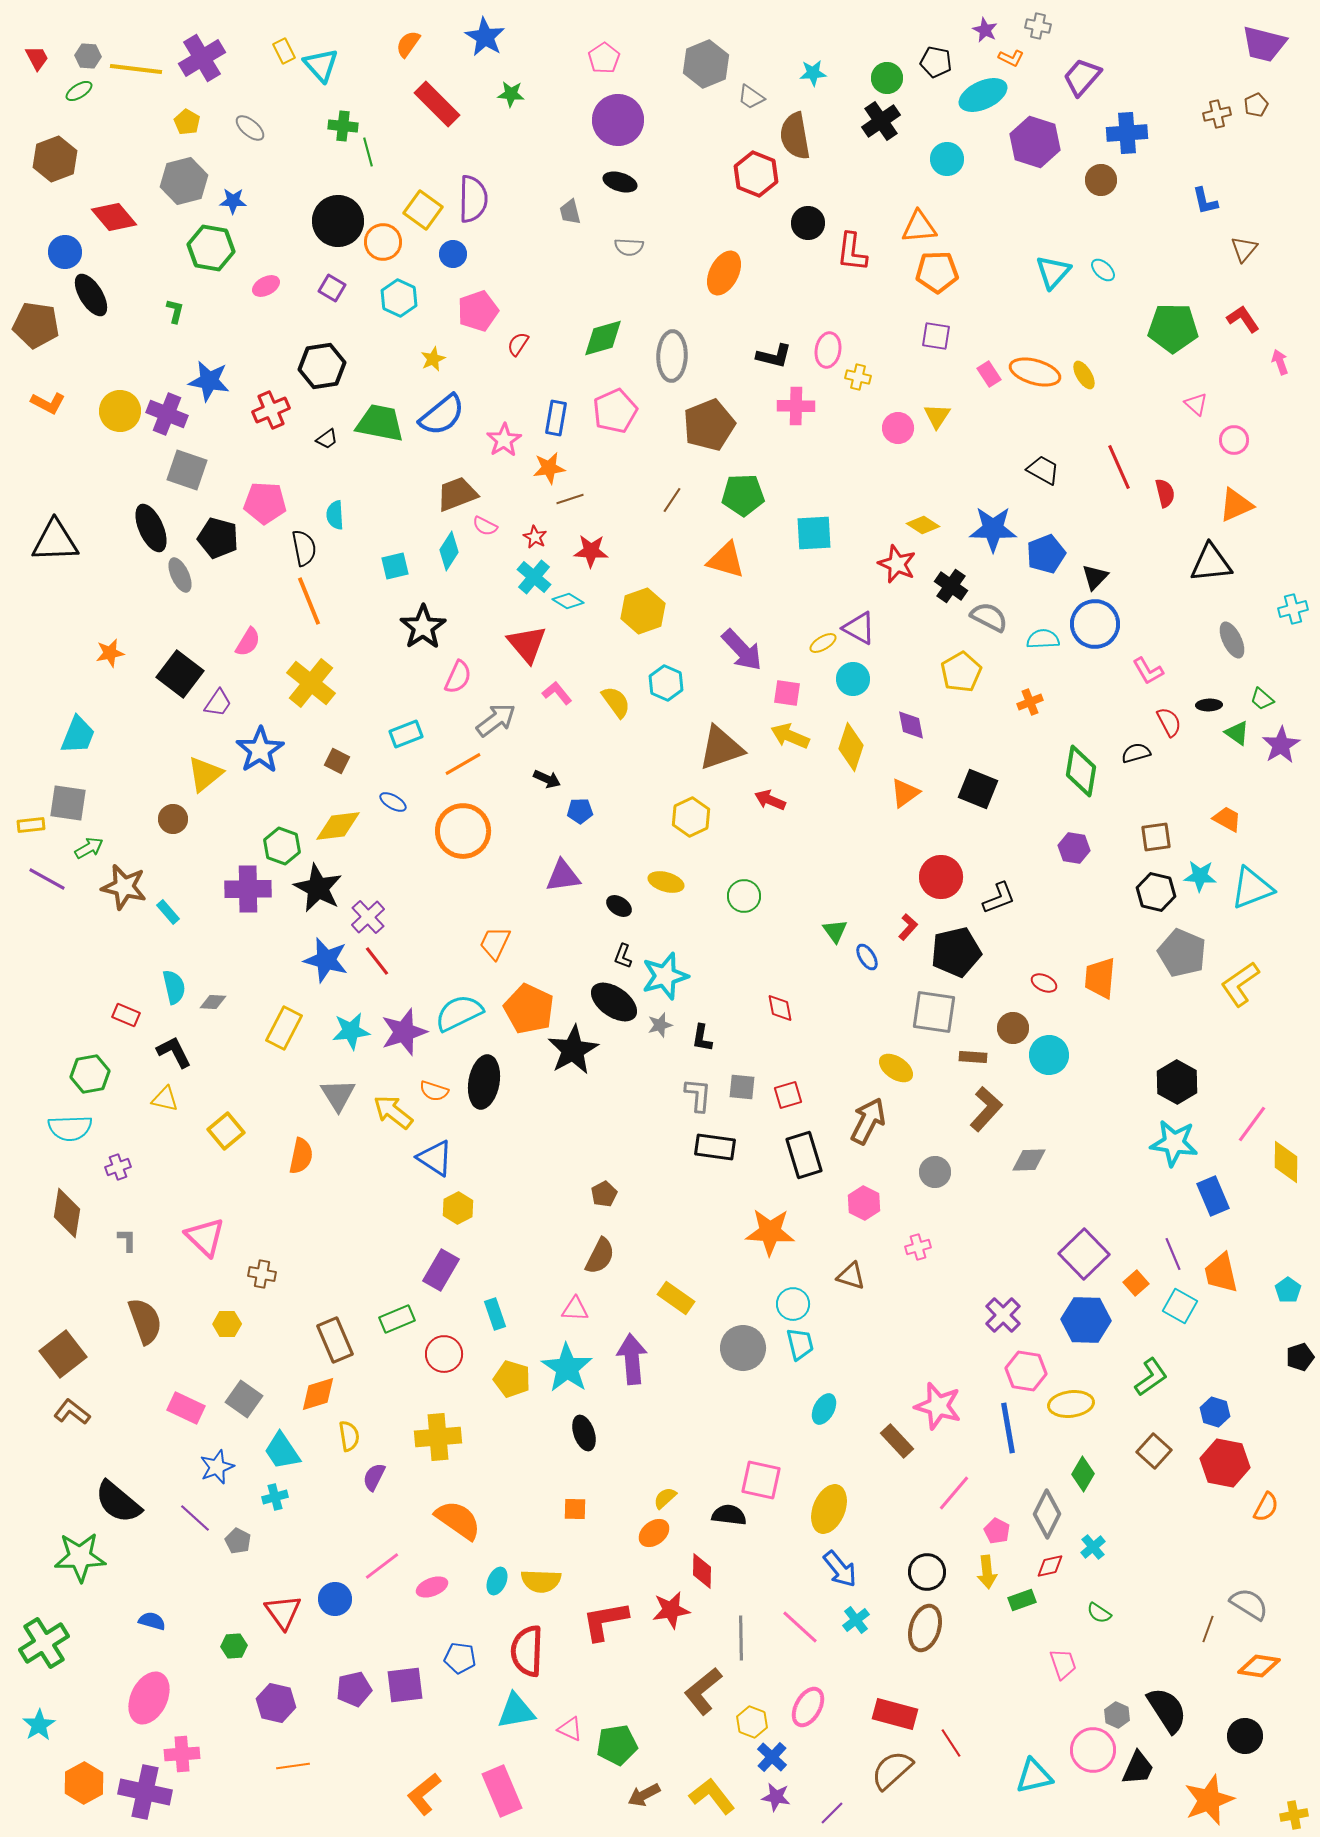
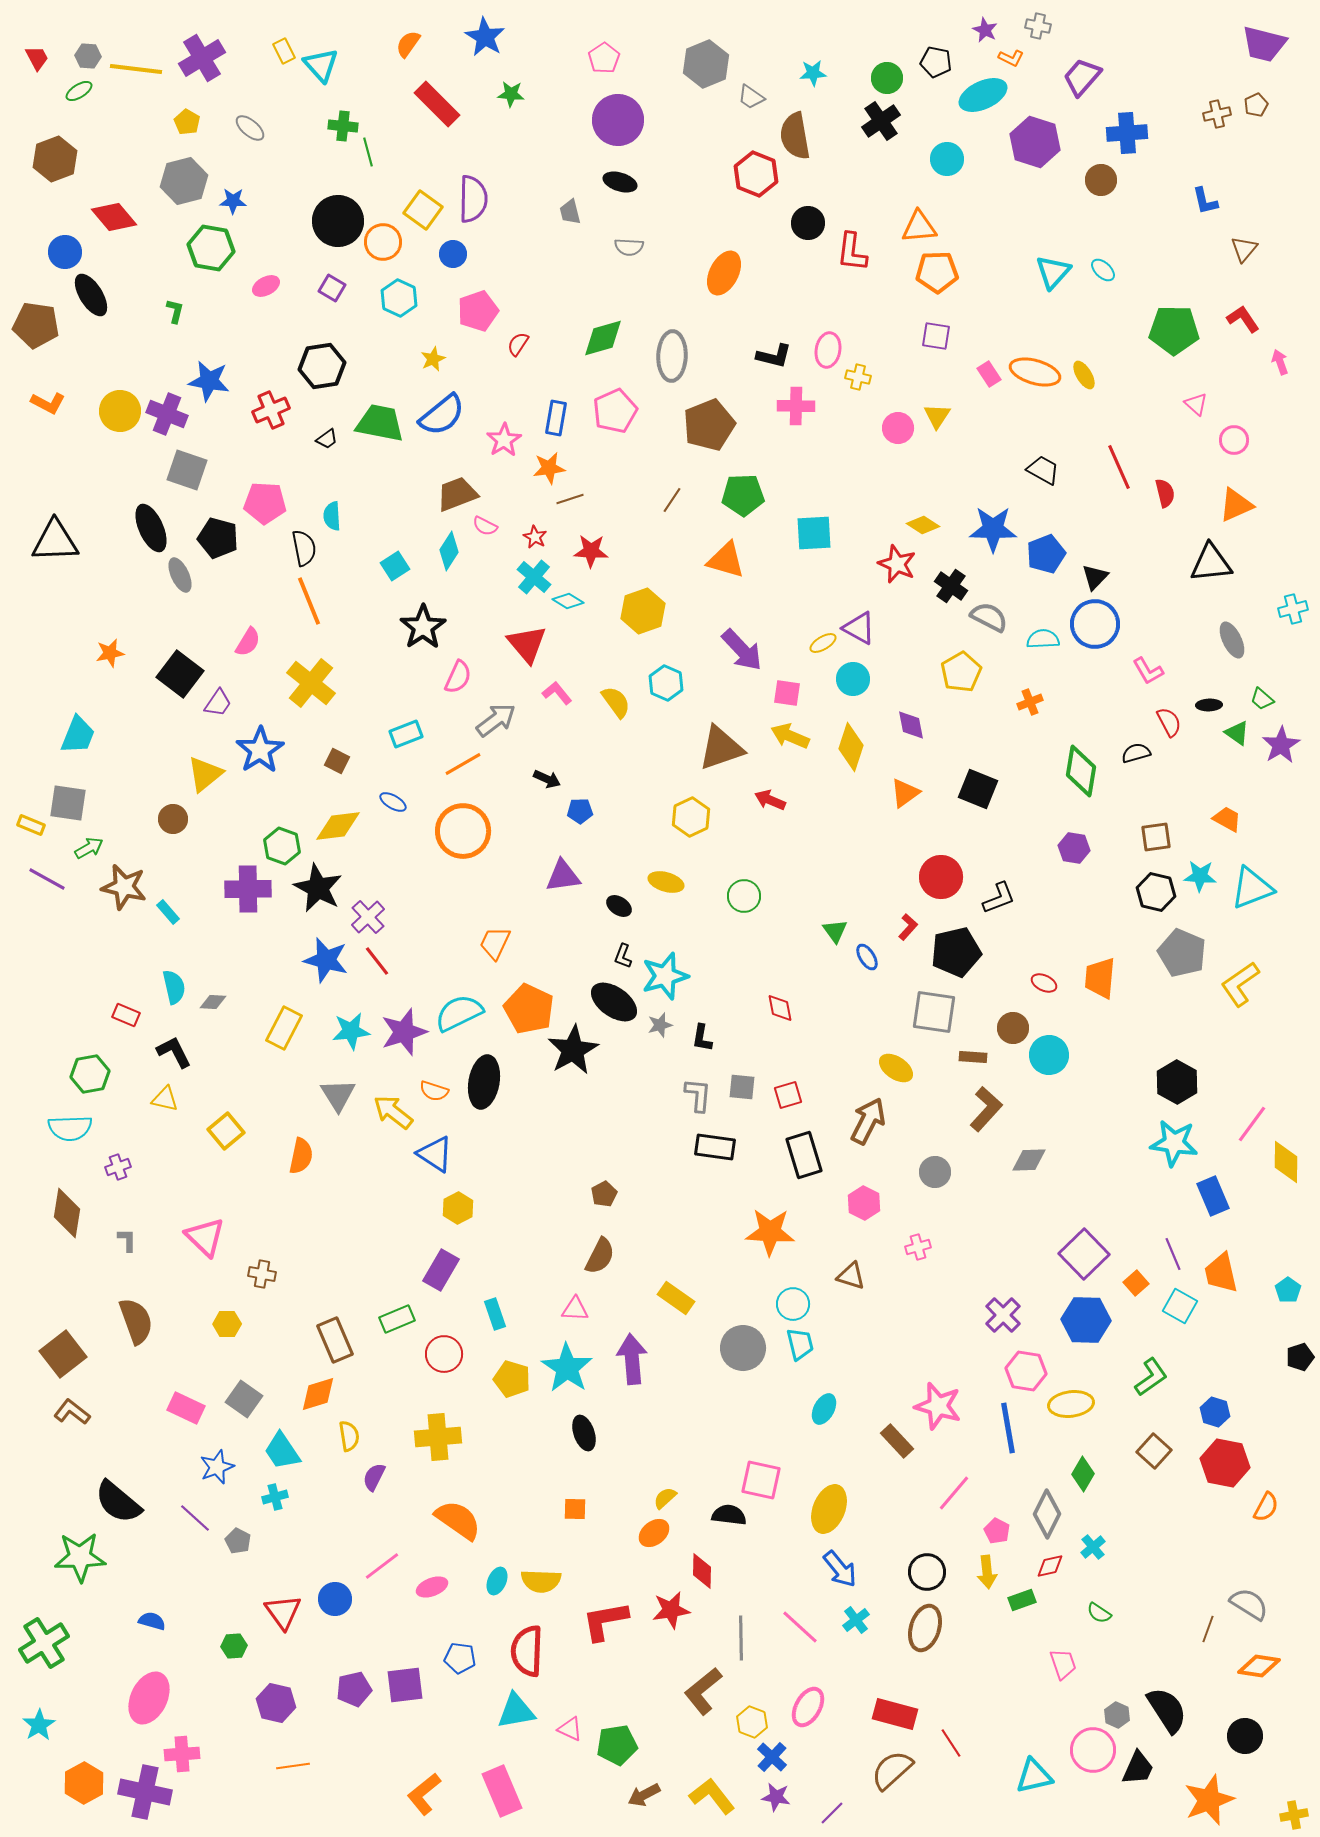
green pentagon at (1173, 328): moved 1 px right, 2 px down
cyan semicircle at (335, 515): moved 3 px left, 1 px down
cyan square at (395, 566): rotated 20 degrees counterclockwise
yellow rectangle at (31, 825): rotated 28 degrees clockwise
blue triangle at (435, 1158): moved 4 px up
brown semicircle at (145, 1321): moved 9 px left
